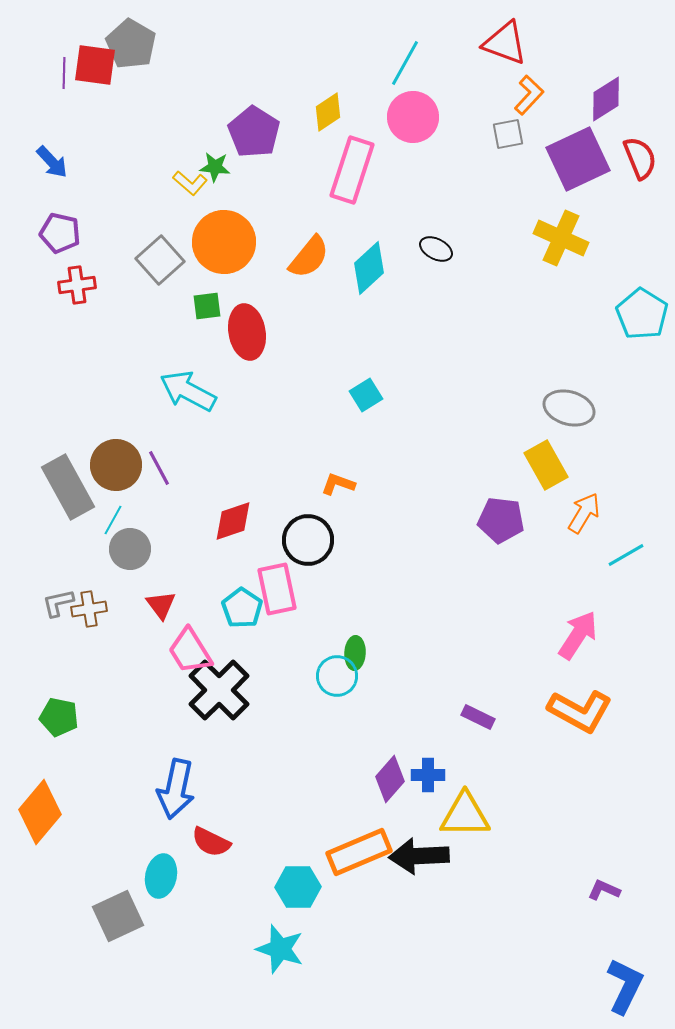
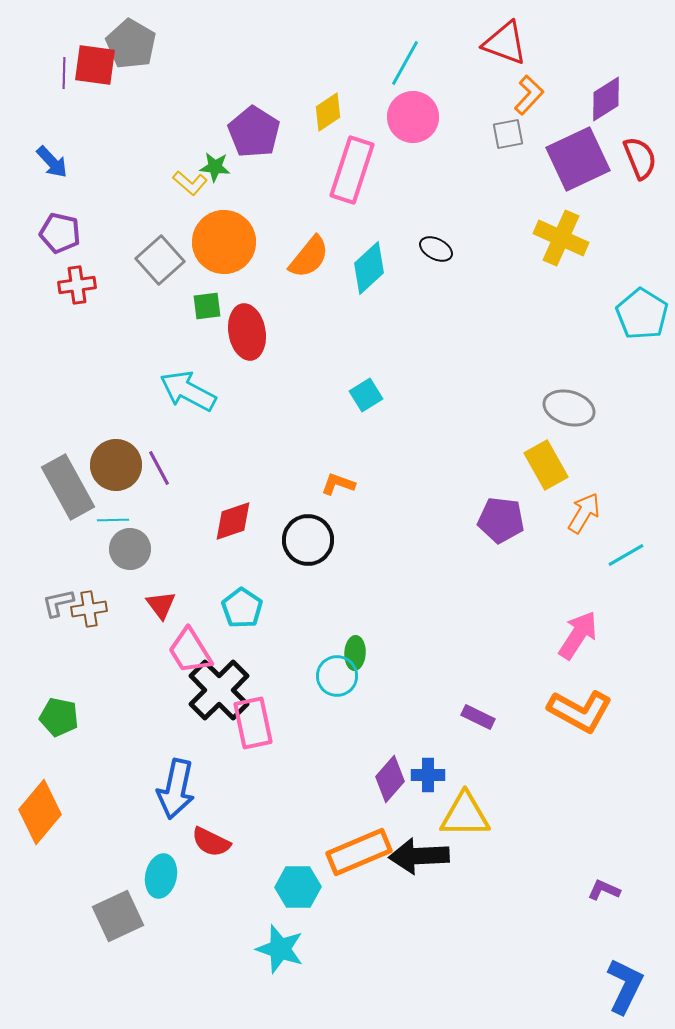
cyan line at (113, 520): rotated 60 degrees clockwise
pink rectangle at (277, 589): moved 24 px left, 134 px down
